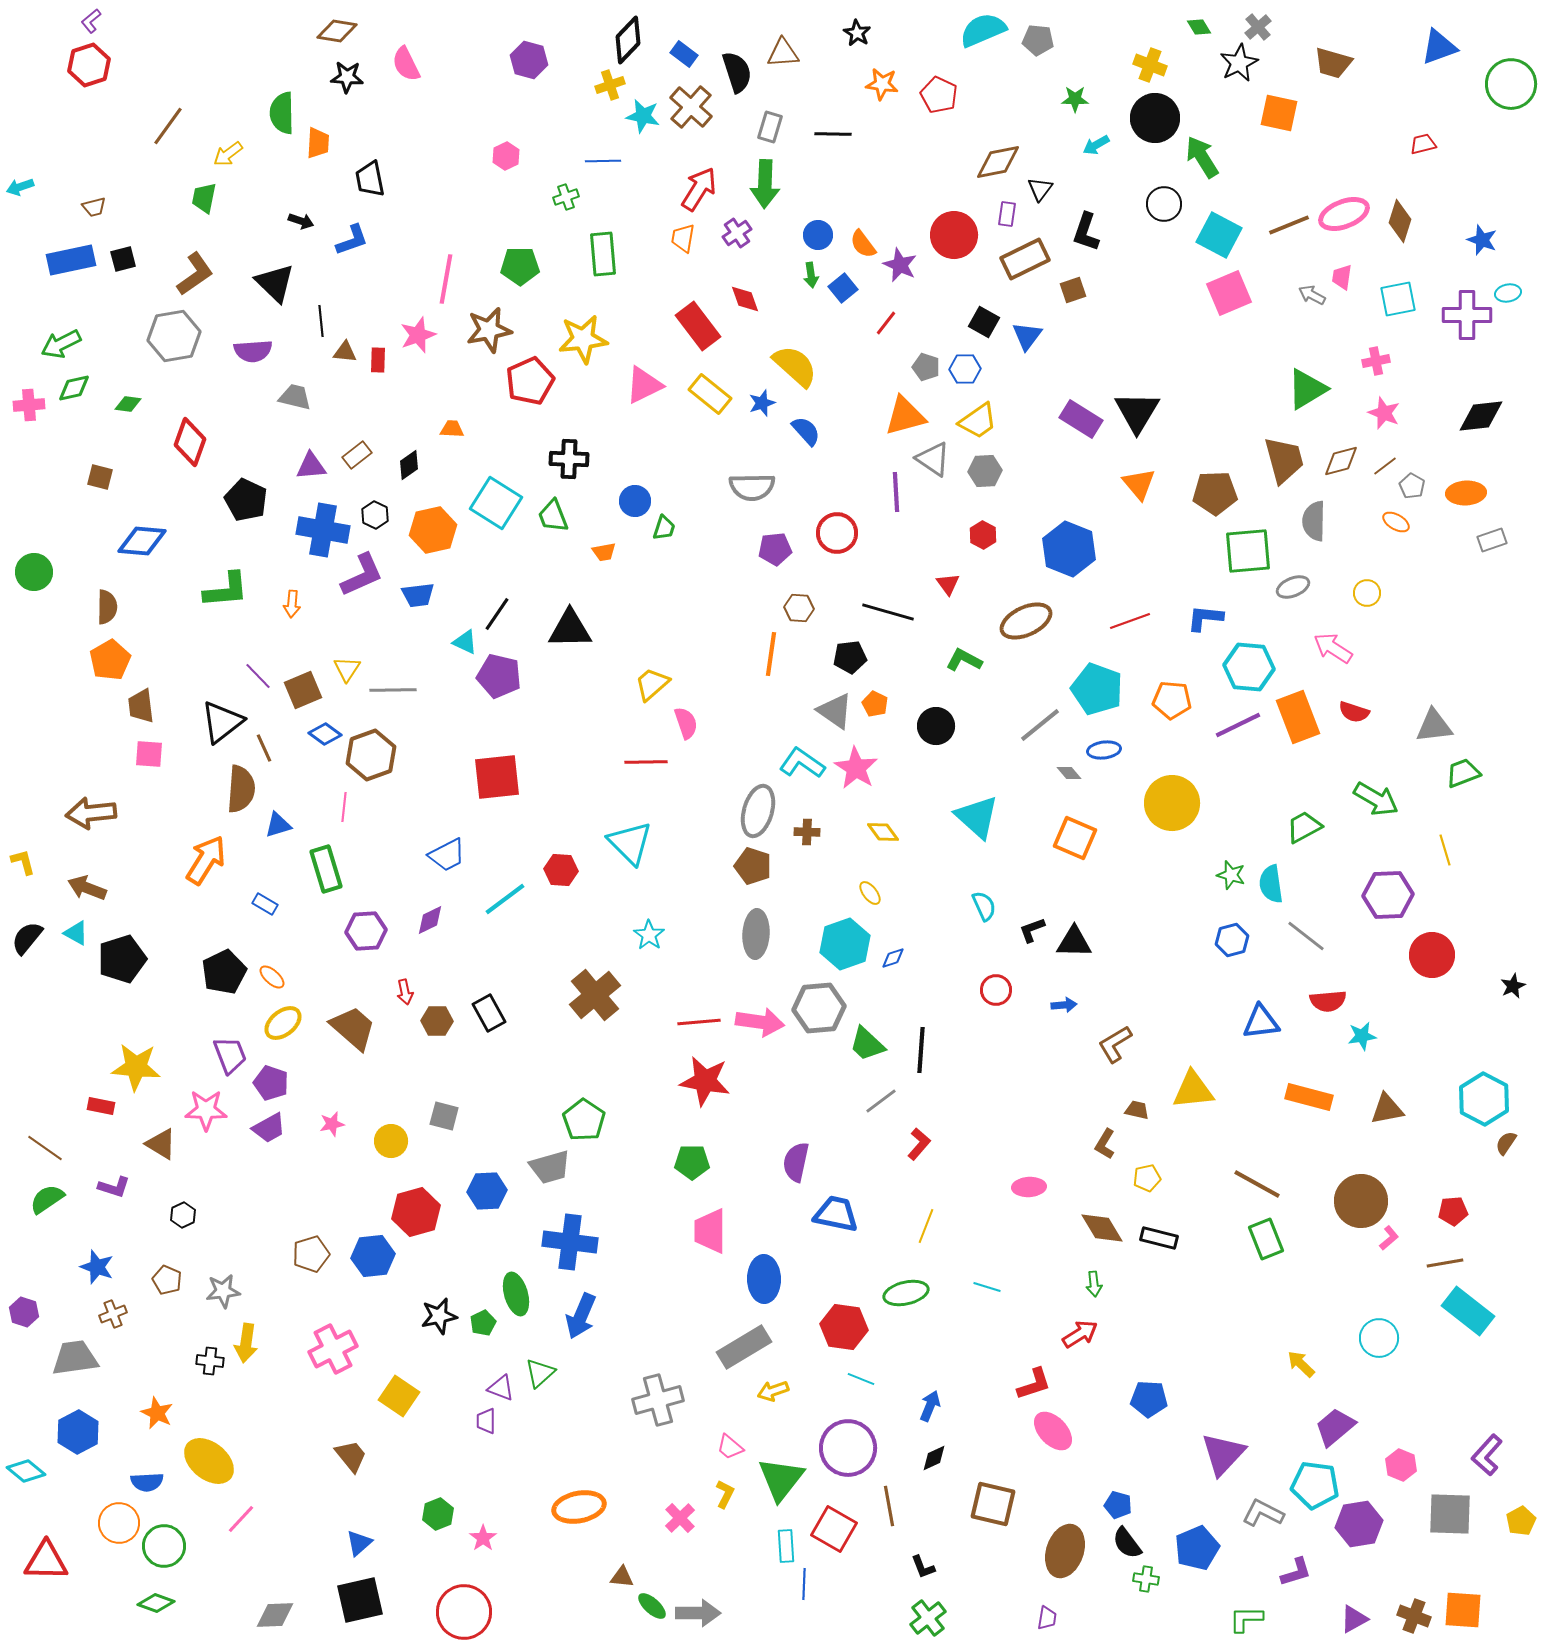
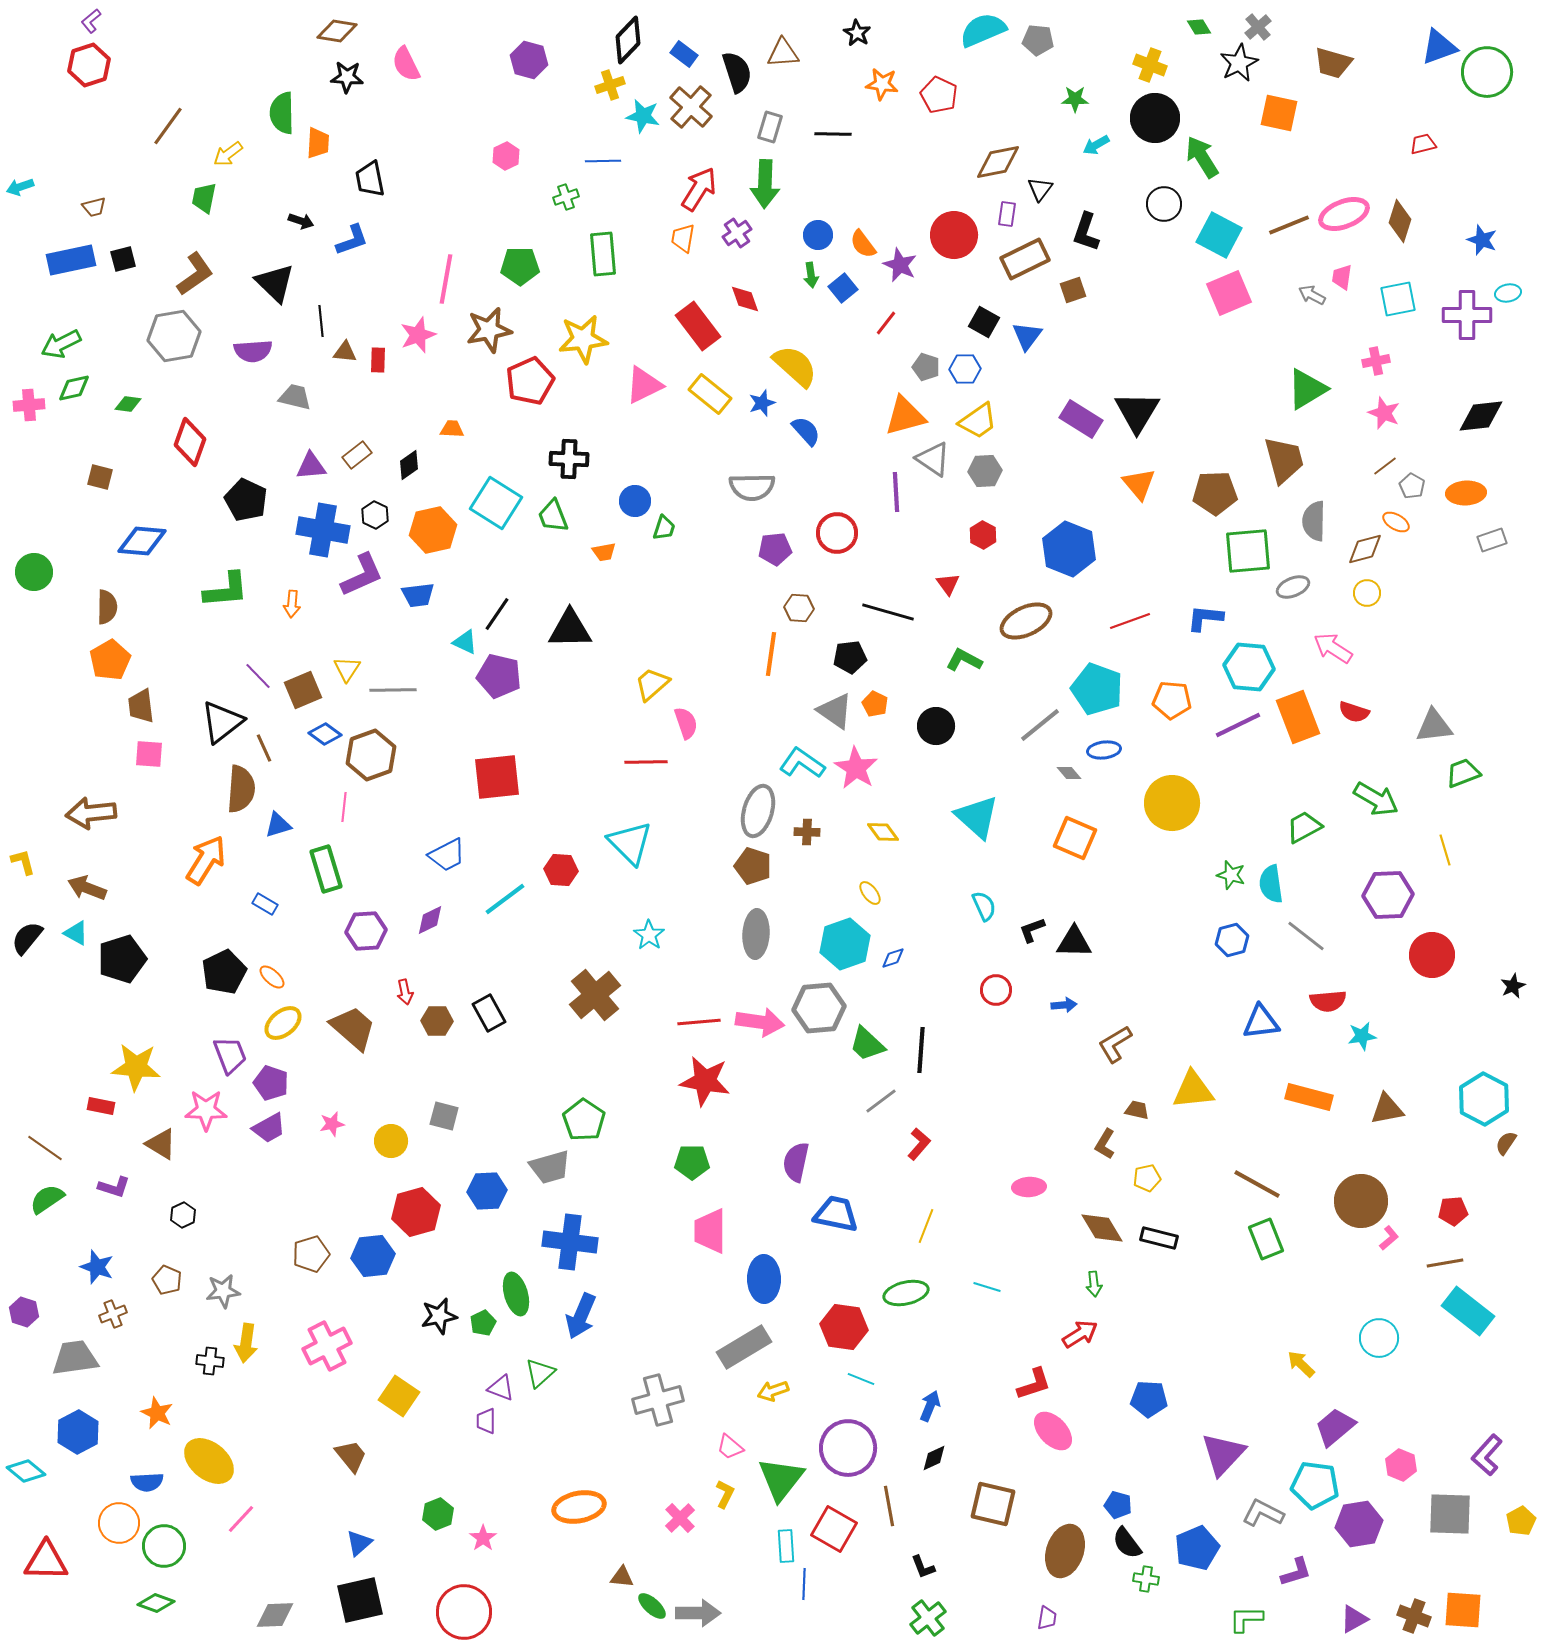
green circle at (1511, 84): moved 24 px left, 12 px up
brown diamond at (1341, 461): moved 24 px right, 88 px down
pink cross at (333, 1349): moved 6 px left, 3 px up
